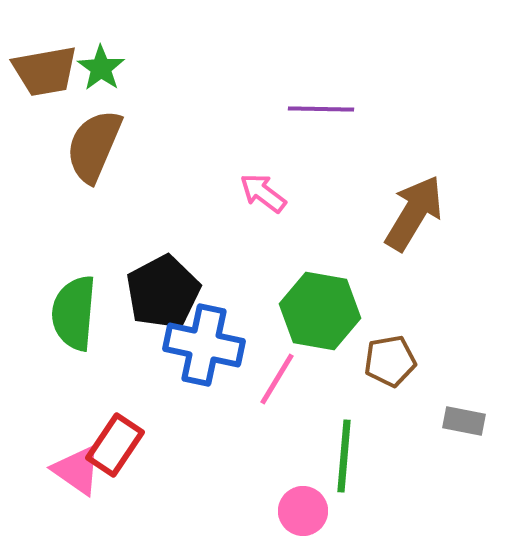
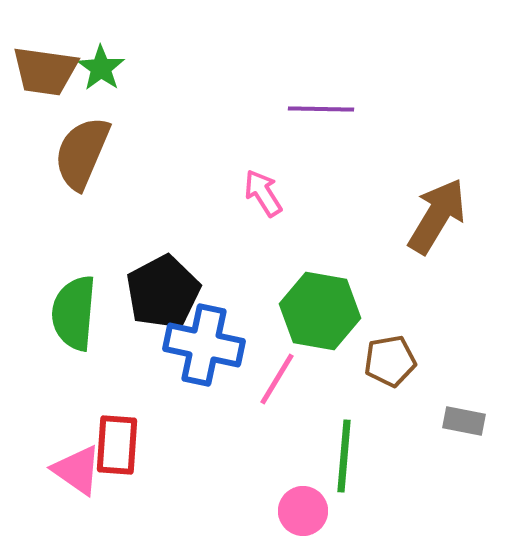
brown trapezoid: rotated 18 degrees clockwise
brown semicircle: moved 12 px left, 7 px down
pink arrow: rotated 21 degrees clockwise
brown arrow: moved 23 px right, 3 px down
red rectangle: moved 2 px right; rotated 30 degrees counterclockwise
